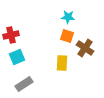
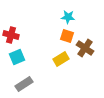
red cross: rotated 28 degrees clockwise
yellow rectangle: moved 1 px left, 4 px up; rotated 56 degrees clockwise
